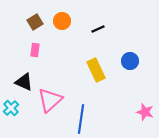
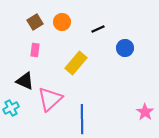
orange circle: moved 1 px down
blue circle: moved 5 px left, 13 px up
yellow rectangle: moved 20 px left, 7 px up; rotated 65 degrees clockwise
black triangle: moved 1 px right, 1 px up
pink triangle: moved 1 px up
cyan cross: rotated 14 degrees clockwise
pink star: rotated 18 degrees clockwise
blue line: moved 1 px right; rotated 8 degrees counterclockwise
